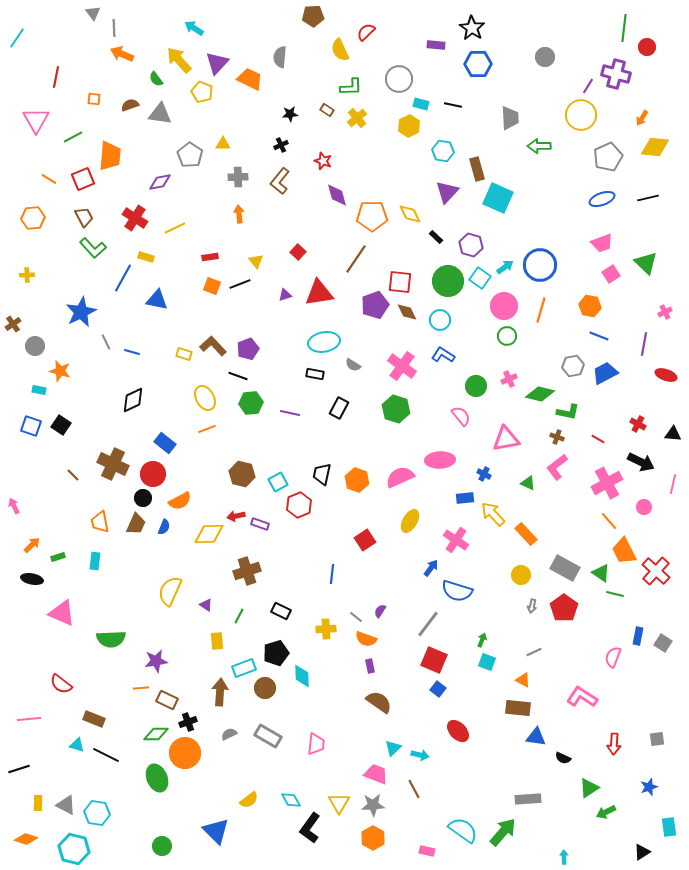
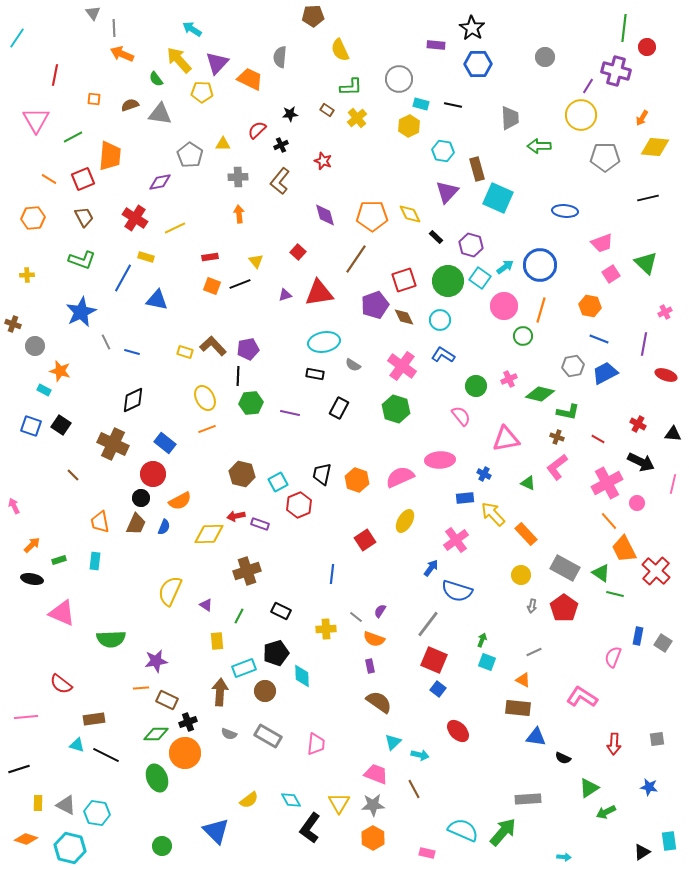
cyan arrow at (194, 28): moved 2 px left, 1 px down
red semicircle at (366, 32): moved 109 px left, 98 px down
purple cross at (616, 74): moved 3 px up
red line at (56, 77): moved 1 px left, 2 px up
yellow pentagon at (202, 92): rotated 20 degrees counterclockwise
gray pentagon at (608, 157): moved 3 px left; rotated 24 degrees clockwise
purple diamond at (337, 195): moved 12 px left, 20 px down
blue ellipse at (602, 199): moved 37 px left, 12 px down; rotated 25 degrees clockwise
green L-shape at (93, 248): moved 11 px left, 12 px down; rotated 28 degrees counterclockwise
red square at (400, 282): moved 4 px right, 2 px up; rotated 25 degrees counterclockwise
brown diamond at (407, 312): moved 3 px left, 5 px down
brown cross at (13, 324): rotated 35 degrees counterclockwise
green circle at (507, 336): moved 16 px right
blue line at (599, 336): moved 3 px down
purple pentagon at (248, 349): rotated 10 degrees clockwise
yellow rectangle at (184, 354): moved 1 px right, 2 px up
black line at (238, 376): rotated 72 degrees clockwise
cyan rectangle at (39, 390): moved 5 px right; rotated 16 degrees clockwise
brown cross at (113, 464): moved 20 px up
black circle at (143, 498): moved 2 px left
pink circle at (644, 507): moved 7 px left, 4 px up
yellow ellipse at (410, 521): moved 5 px left
pink cross at (456, 540): rotated 20 degrees clockwise
orange trapezoid at (624, 551): moved 2 px up
green rectangle at (58, 557): moved 1 px right, 3 px down
orange semicircle at (366, 639): moved 8 px right
brown circle at (265, 688): moved 3 px down
pink line at (29, 719): moved 3 px left, 2 px up
brown rectangle at (94, 719): rotated 30 degrees counterclockwise
gray semicircle at (229, 734): rotated 133 degrees counterclockwise
cyan triangle at (393, 748): moved 6 px up
blue star at (649, 787): rotated 30 degrees clockwise
cyan rectangle at (669, 827): moved 14 px down
cyan semicircle at (463, 830): rotated 12 degrees counterclockwise
cyan hexagon at (74, 849): moved 4 px left, 1 px up
pink rectangle at (427, 851): moved 2 px down
cyan arrow at (564, 857): rotated 96 degrees clockwise
